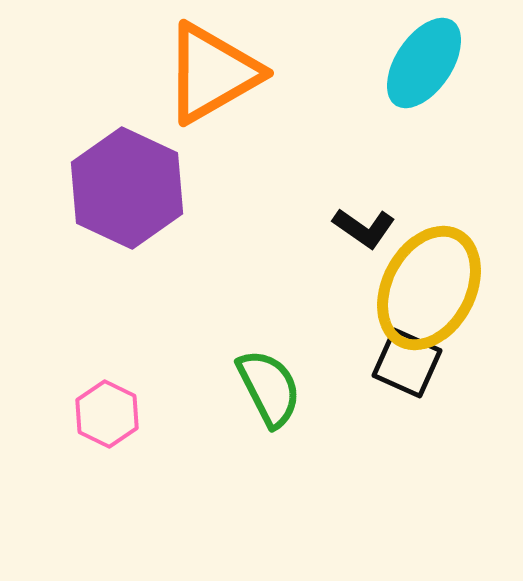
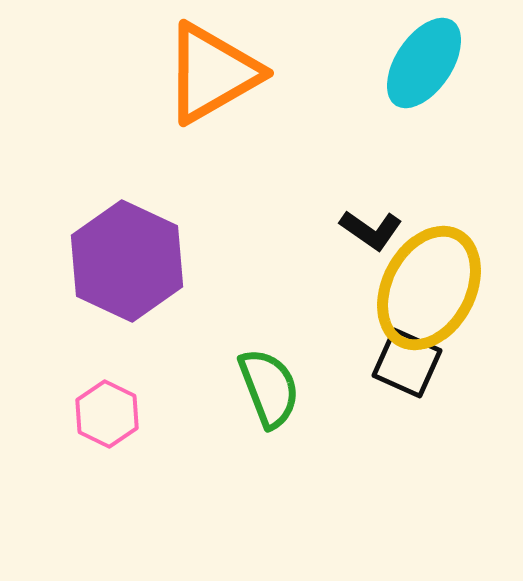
purple hexagon: moved 73 px down
black L-shape: moved 7 px right, 2 px down
green semicircle: rotated 6 degrees clockwise
